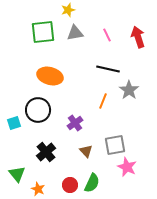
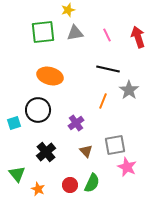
purple cross: moved 1 px right
